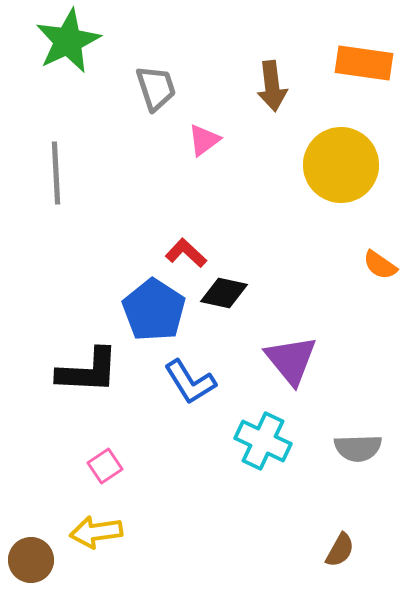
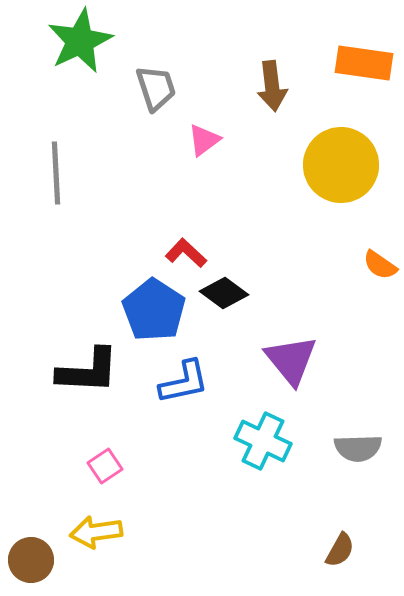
green star: moved 12 px right
black diamond: rotated 24 degrees clockwise
blue L-shape: moved 6 px left; rotated 70 degrees counterclockwise
